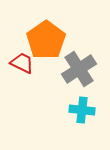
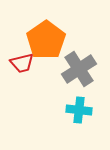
red trapezoid: rotated 140 degrees clockwise
cyan cross: moved 3 px left
